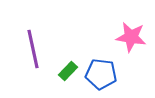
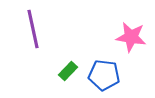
purple line: moved 20 px up
blue pentagon: moved 3 px right, 1 px down
